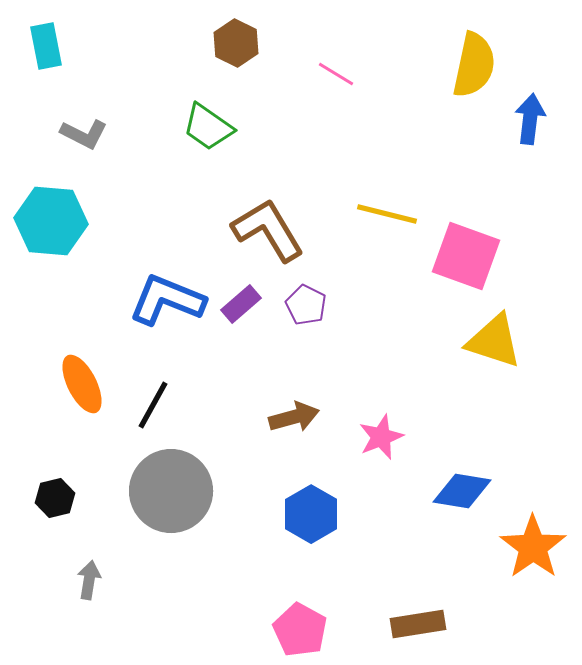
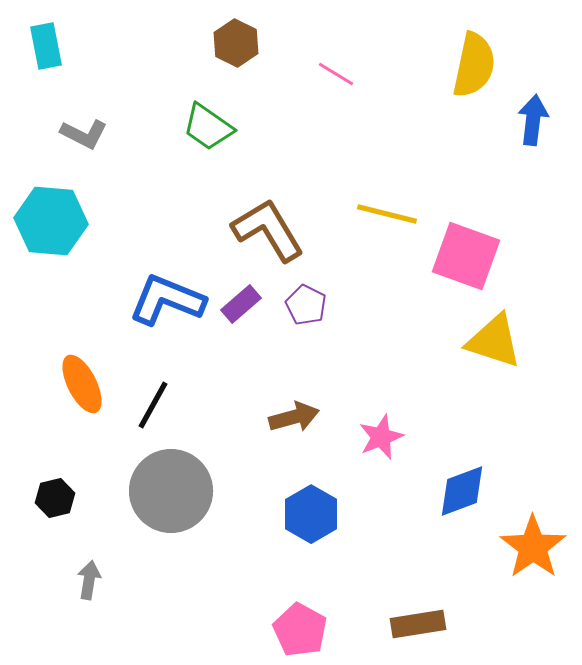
blue arrow: moved 3 px right, 1 px down
blue diamond: rotated 30 degrees counterclockwise
